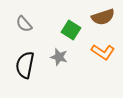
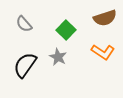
brown semicircle: moved 2 px right, 1 px down
green square: moved 5 px left; rotated 12 degrees clockwise
gray star: moved 1 px left; rotated 12 degrees clockwise
black semicircle: rotated 24 degrees clockwise
